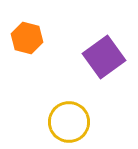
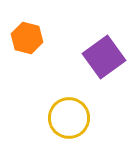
yellow circle: moved 4 px up
